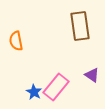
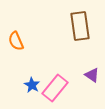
orange semicircle: rotated 12 degrees counterclockwise
pink rectangle: moved 1 px left, 1 px down
blue star: moved 2 px left, 7 px up
